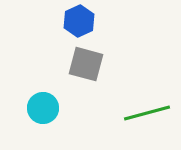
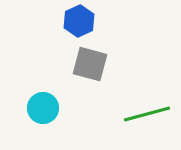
gray square: moved 4 px right
green line: moved 1 px down
